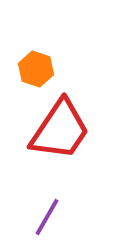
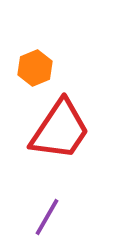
orange hexagon: moved 1 px left, 1 px up; rotated 20 degrees clockwise
